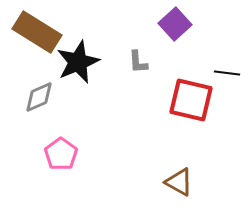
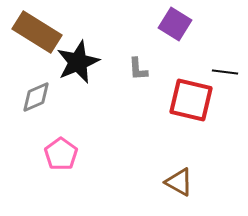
purple square: rotated 16 degrees counterclockwise
gray L-shape: moved 7 px down
black line: moved 2 px left, 1 px up
gray diamond: moved 3 px left
